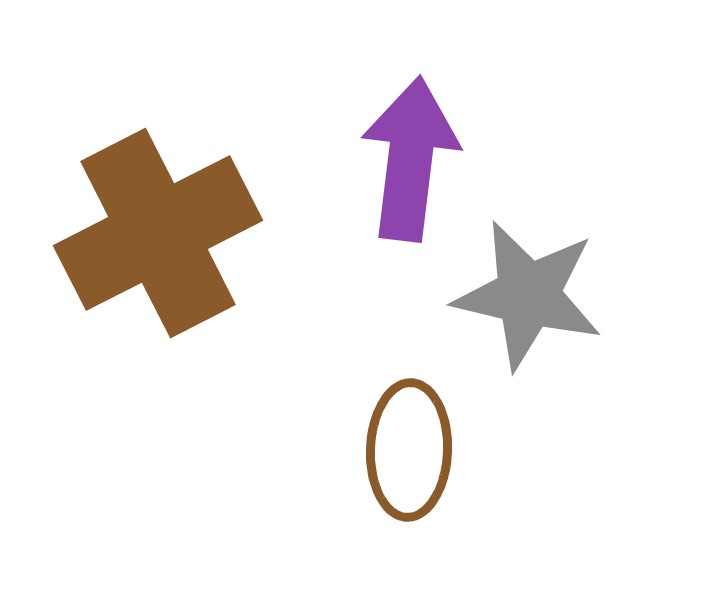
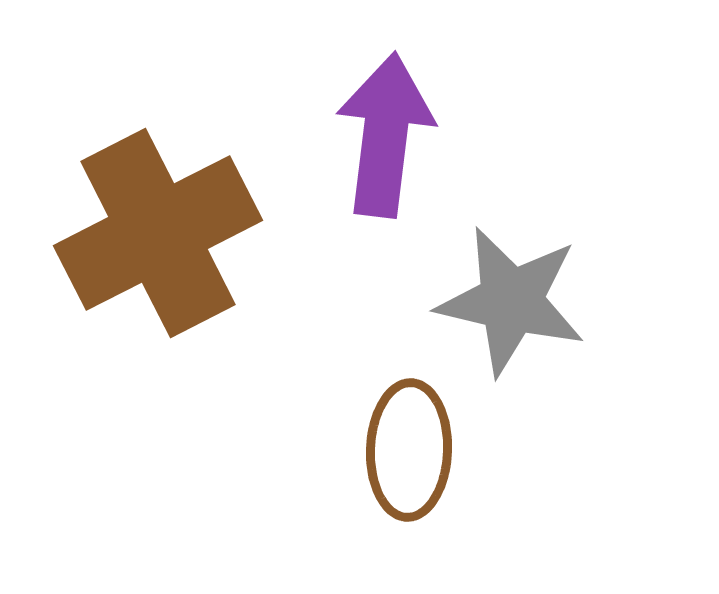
purple arrow: moved 25 px left, 24 px up
gray star: moved 17 px left, 6 px down
